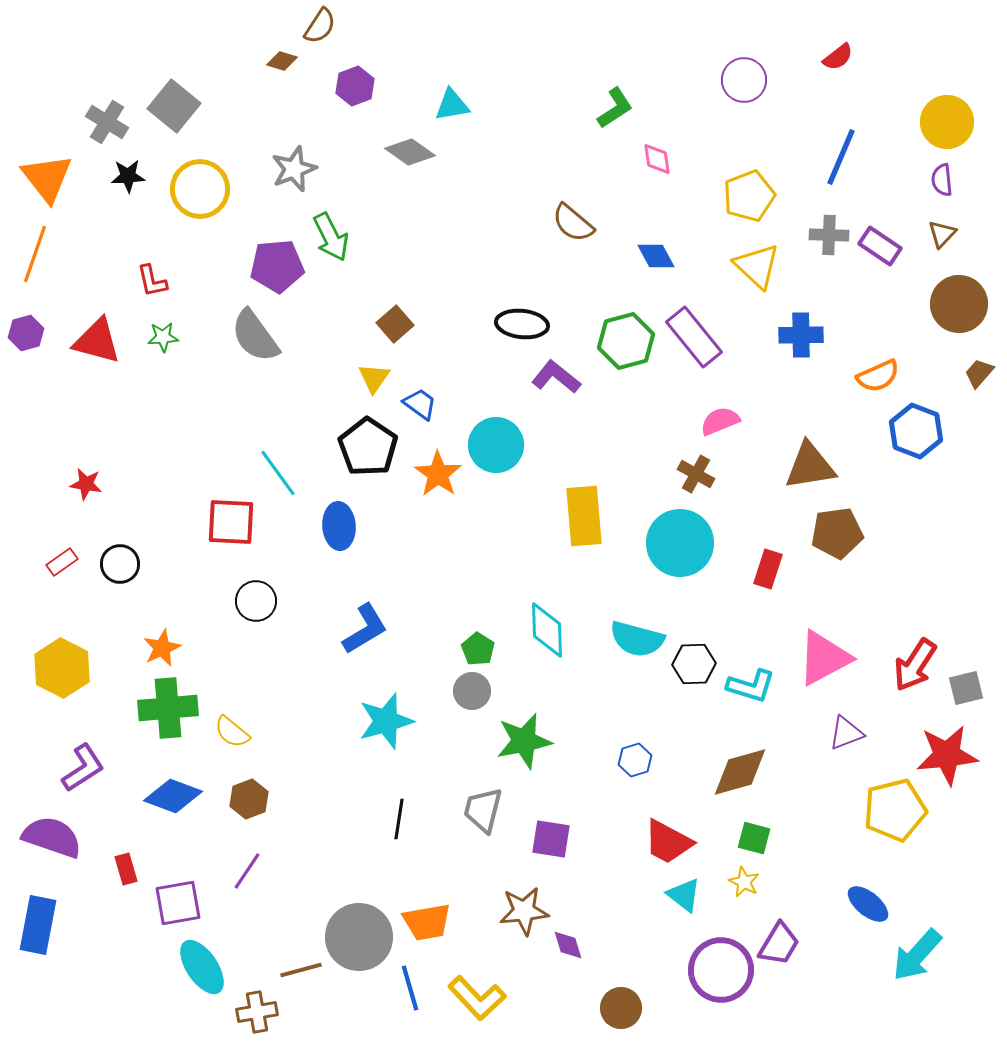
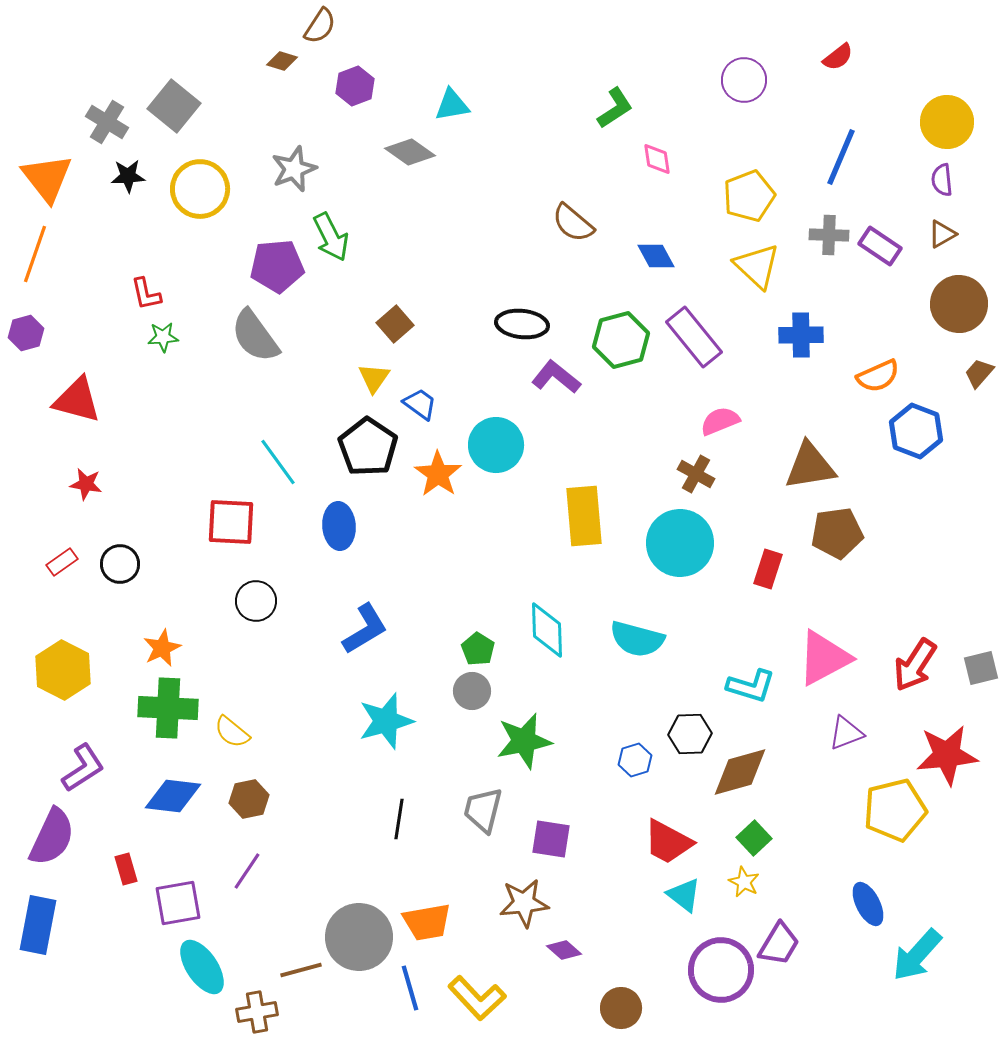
brown triangle at (942, 234): rotated 16 degrees clockwise
red L-shape at (152, 281): moved 6 px left, 13 px down
red triangle at (97, 341): moved 20 px left, 59 px down
green hexagon at (626, 341): moved 5 px left, 1 px up
cyan line at (278, 473): moved 11 px up
black hexagon at (694, 664): moved 4 px left, 70 px down
yellow hexagon at (62, 668): moved 1 px right, 2 px down
gray square at (966, 688): moved 15 px right, 20 px up
green cross at (168, 708): rotated 8 degrees clockwise
blue diamond at (173, 796): rotated 14 degrees counterclockwise
brown hexagon at (249, 799): rotated 9 degrees clockwise
purple semicircle at (52, 837): rotated 96 degrees clockwise
green square at (754, 838): rotated 32 degrees clockwise
blue ellipse at (868, 904): rotated 24 degrees clockwise
brown star at (524, 911): moved 8 px up
purple diamond at (568, 945): moved 4 px left, 5 px down; rotated 32 degrees counterclockwise
